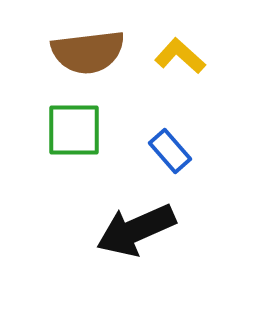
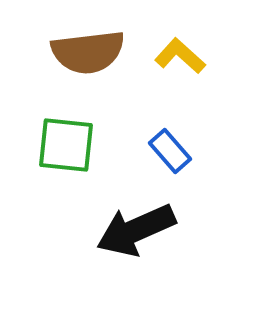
green square: moved 8 px left, 15 px down; rotated 6 degrees clockwise
